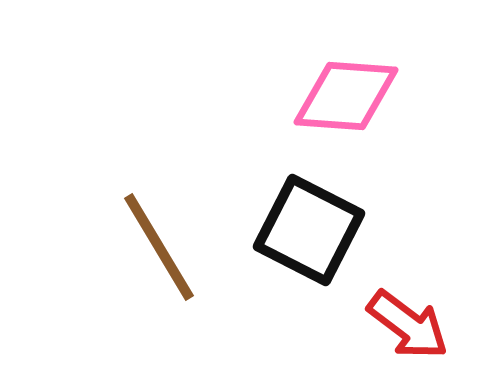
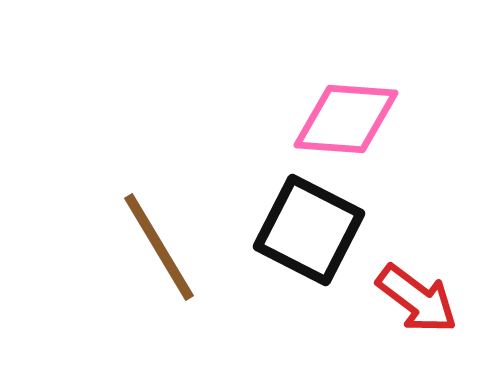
pink diamond: moved 23 px down
red arrow: moved 9 px right, 26 px up
